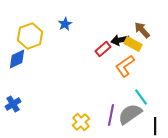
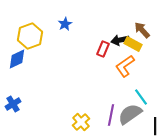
red rectangle: rotated 28 degrees counterclockwise
